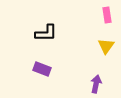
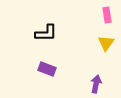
yellow triangle: moved 3 px up
purple rectangle: moved 5 px right
